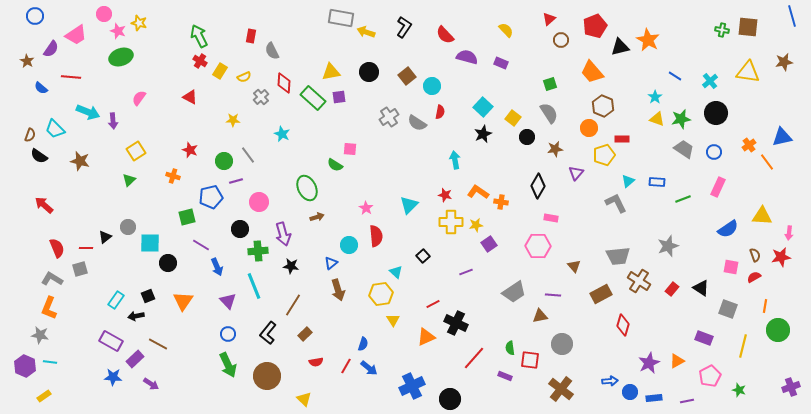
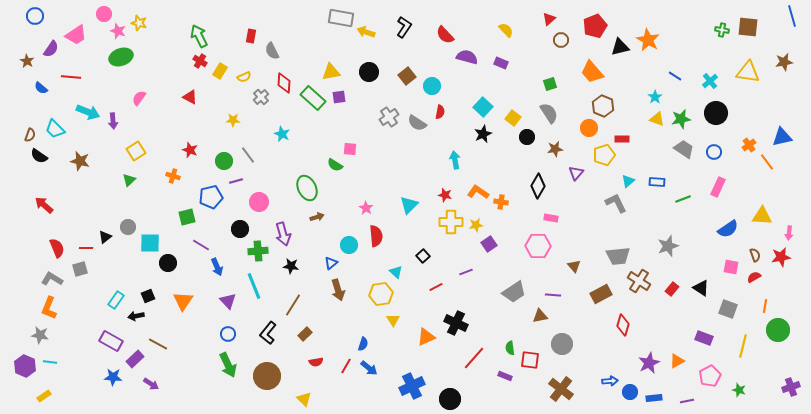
red line at (433, 304): moved 3 px right, 17 px up
